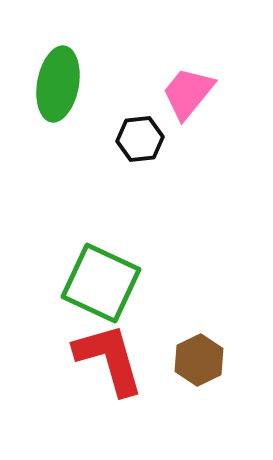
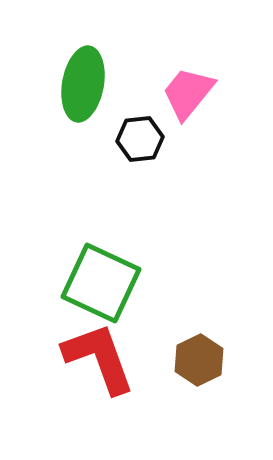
green ellipse: moved 25 px right
red L-shape: moved 10 px left, 1 px up; rotated 4 degrees counterclockwise
